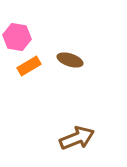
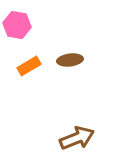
pink hexagon: moved 12 px up
brown ellipse: rotated 25 degrees counterclockwise
